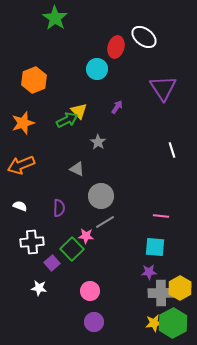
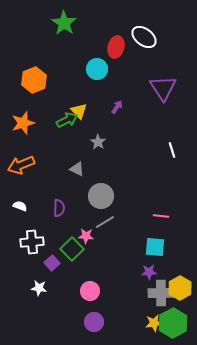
green star: moved 9 px right, 5 px down
